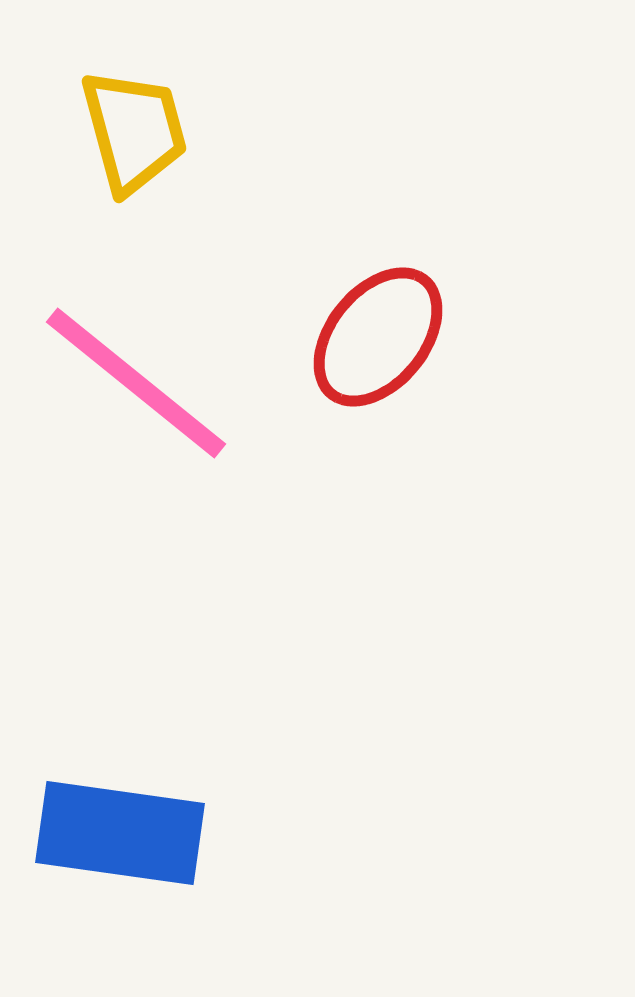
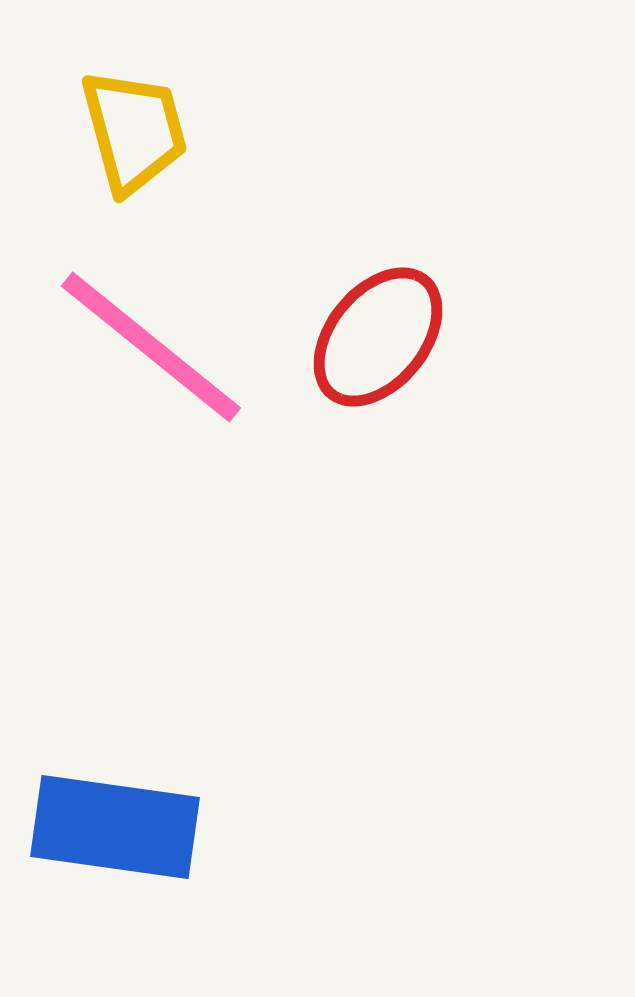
pink line: moved 15 px right, 36 px up
blue rectangle: moved 5 px left, 6 px up
